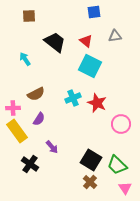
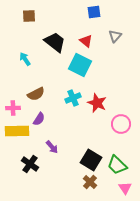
gray triangle: rotated 40 degrees counterclockwise
cyan square: moved 10 px left, 1 px up
yellow rectangle: rotated 55 degrees counterclockwise
